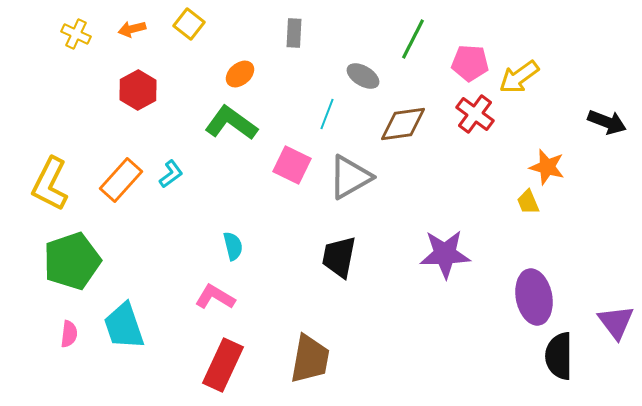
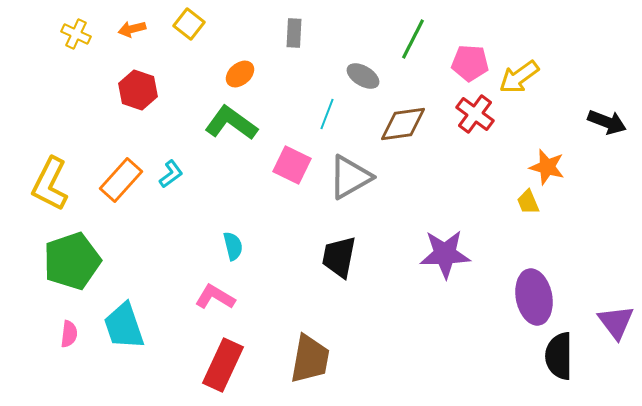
red hexagon: rotated 12 degrees counterclockwise
